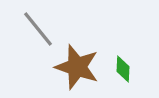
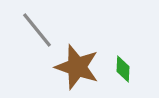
gray line: moved 1 px left, 1 px down
